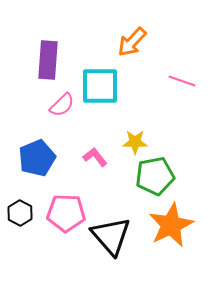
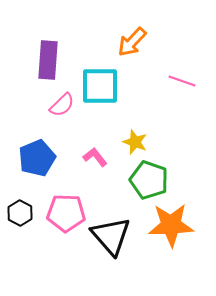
yellow star: rotated 20 degrees clockwise
green pentagon: moved 6 px left, 4 px down; rotated 30 degrees clockwise
orange star: rotated 24 degrees clockwise
